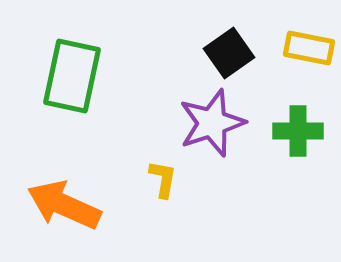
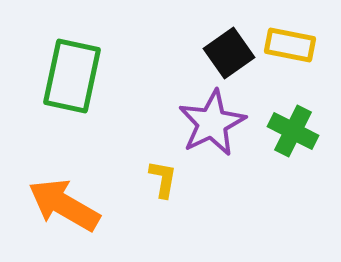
yellow rectangle: moved 19 px left, 3 px up
purple star: rotated 8 degrees counterclockwise
green cross: moved 5 px left; rotated 27 degrees clockwise
orange arrow: rotated 6 degrees clockwise
